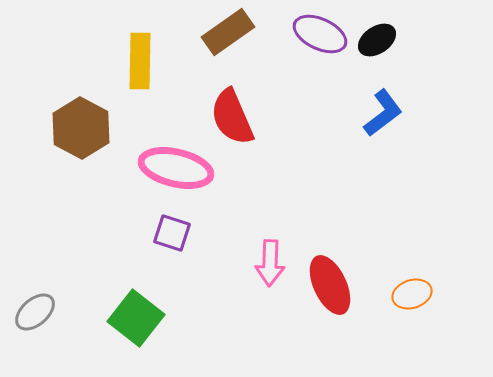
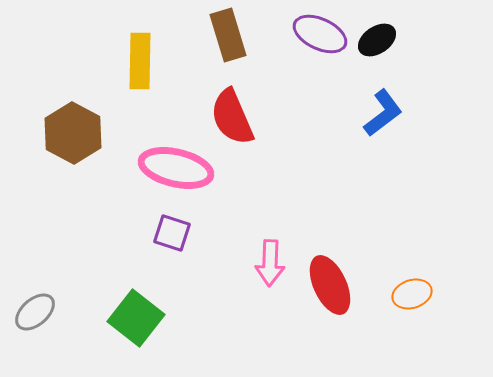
brown rectangle: moved 3 px down; rotated 72 degrees counterclockwise
brown hexagon: moved 8 px left, 5 px down
